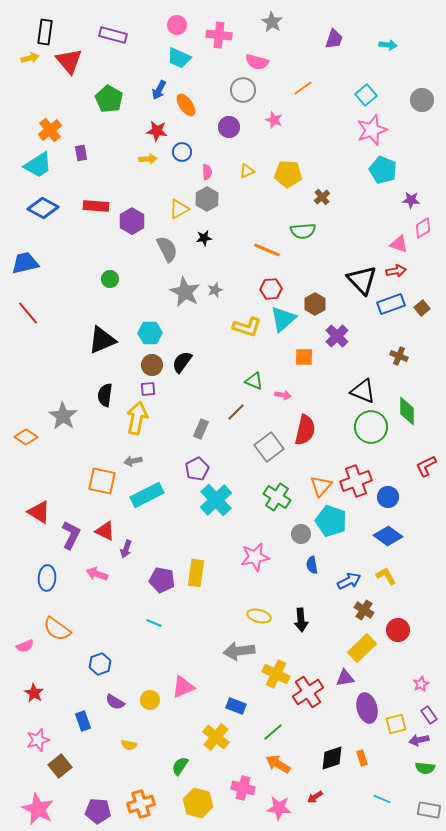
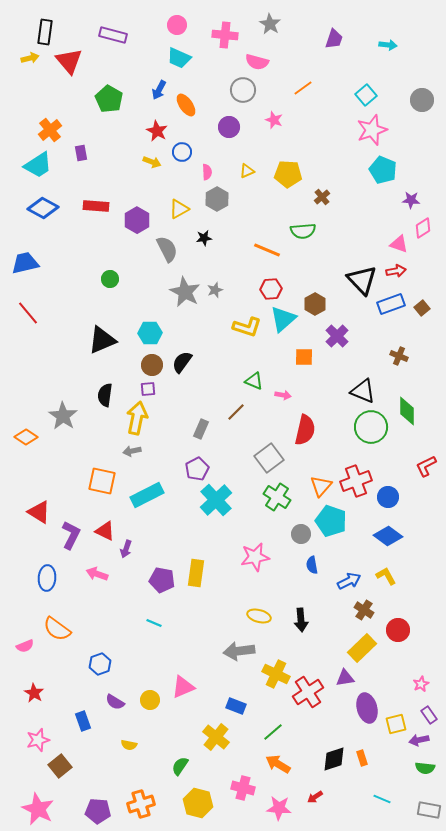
gray star at (272, 22): moved 2 px left, 2 px down
pink cross at (219, 35): moved 6 px right
red star at (157, 131): rotated 20 degrees clockwise
yellow arrow at (148, 159): moved 4 px right, 3 px down; rotated 24 degrees clockwise
gray hexagon at (207, 199): moved 10 px right
purple hexagon at (132, 221): moved 5 px right, 1 px up
gray square at (269, 447): moved 11 px down
gray arrow at (133, 461): moved 1 px left, 10 px up
black diamond at (332, 758): moved 2 px right, 1 px down
